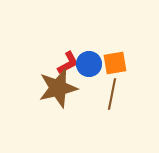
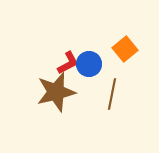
orange square: moved 10 px right, 14 px up; rotated 30 degrees counterclockwise
brown star: moved 2 px left, 4 px down
